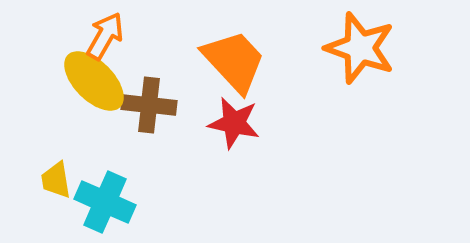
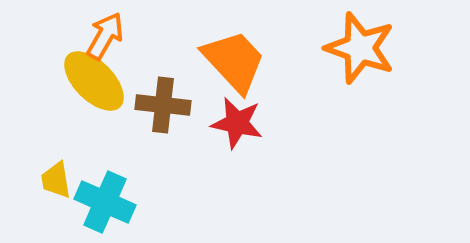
brown cross: moved 14 px right
red star: moved 3 px right
